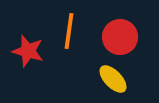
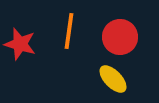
red star: moved 8 px left, 7 px up
